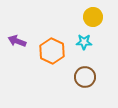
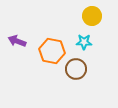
yellow circle: moved 1 px left, 1 px up
orange hexagon: rotated 15 degrees counterclockwise
brown circle: moved 9 px left, 8 px up
